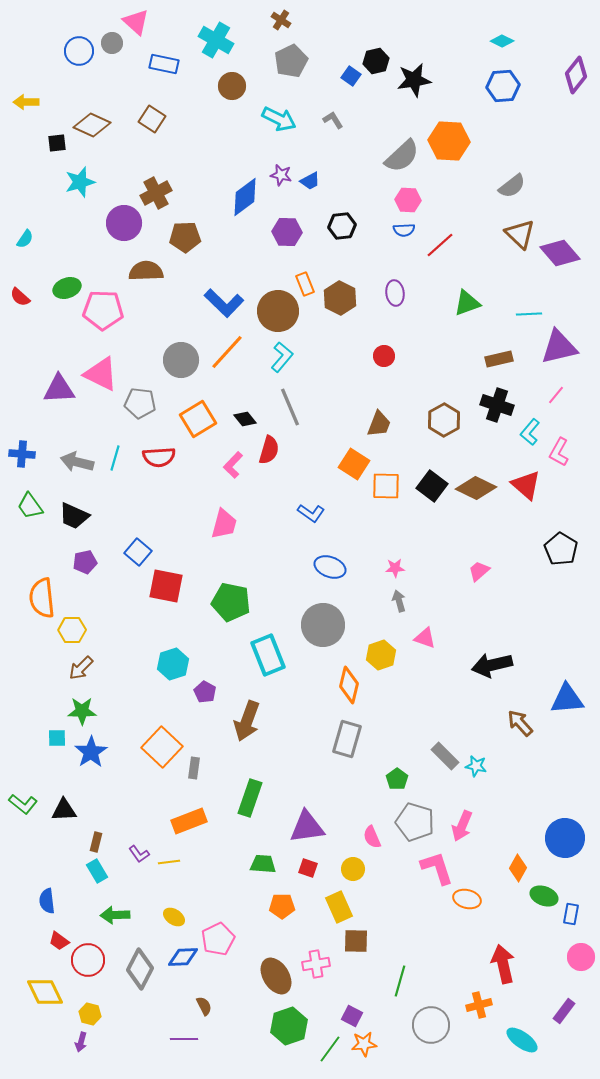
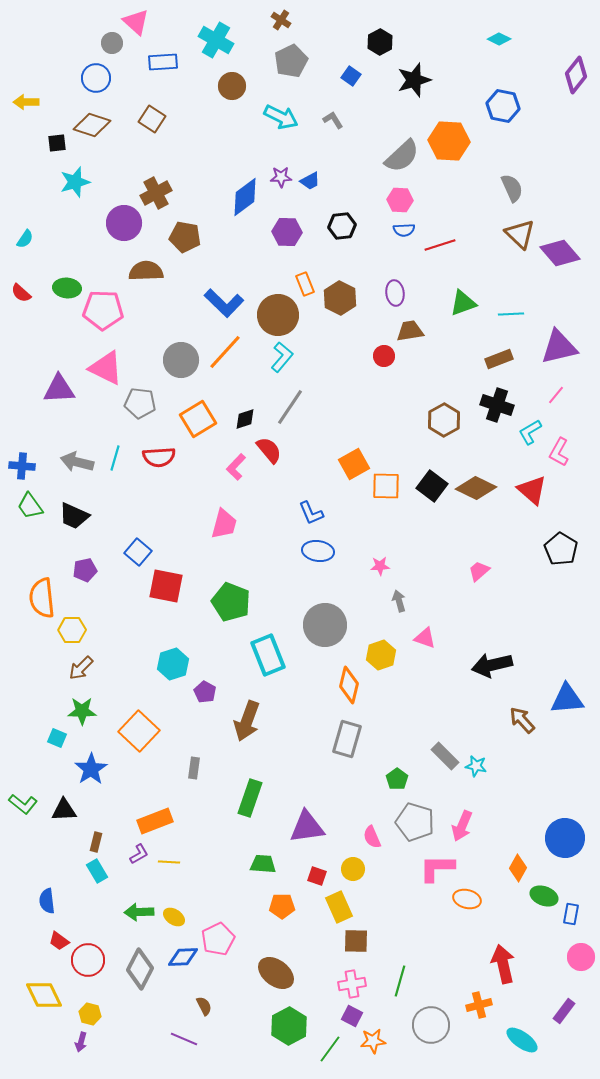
cyan diamond at (502, 41): moved 3 px left, 2 px up
blue circle at (79, 51): moved 17 px right, 27 px down
black hexagon at (376, 61): moved 4 px right, 19 px up; rotated 15 degrees counterclockwise
blue rectangle at (164, 64): moved 1 px left, 2 px up; rotated 16 degrees counterclockwise
black star at (414, 80): rotated 8 degrees counterclockwise
blue hexagon at (503, 86): moved 20 px down; rotated 16 degrees clockwise
cyan arrow at (279, 119): moved 2 px right, 2 px up
brown diamond at (92, 125): rotated 6 degrees counterclockwise
purple star at (281, 175): moved 2 px down; rotated 15 degrees counterclockwise
cyan star at (80, 182): moved 5 px left
gray semicircle at (512, 186): moved 2 px down; rotated 76 degrees counterclockwise
pink hexagon at (408, 200): moved 8 px left
brown pentagon at (185, 237): rotated 12 degrees clockwise
red line at (440, 245): rotated 24 degrees clockwise
green ellipse at (67, 288): rotated 24 degrees clockwise
red semicircle at (20, 297): moved 1 px right, 4 px up
green triangle at (467, 303): moved 4 px left
brown circle at (278, 311): moved 4 px down
cyan line at (529, 314): moved 18 px left
orange line at (227, 352): moved 2 px left
brown rectangle at (499, 359): rotated 8 degrees counterclockwise
pink triangle at (101, 374): moved 5 px right, 6 px up
gray line at (290, 407): rotated 57 degrees clockwise
black diamond at (245, 419): rotated 70 degrees counterclockwise
brown trapezoid at (379, 424): moved 31 px right, 93 px up; rotated 120 degrees counterclockwise
cyan L-shape at (530, 432): rotated 20 degrees clockwise
red semicircle at (269, 450): rotated 56 degrees counterclockwise
blue cross at (22, 454): moved 12 px down
orange square at (354, 464): rotated 28 degrees clockwise
pink L-shape at (233, 465): moved 3 px right, 2 px down
red triangle at (526, 485): moved 6 px right, 5 px down
blue L-shape at (311, 513): rotated 32 degrees clockwise
purple pentagon at (85, 562): moved 8 px down
blue ellipse at (330, 567): moved 12 px left, 16 px up; rotated 12 degrees counterclockwise
pink star at (395, 568): moved 15 px left, 2 px up
green pentagon at (231, 602): rotated 9 degrees clockwise
gray circle at (323, 625): moved 2 px right
brown arrow at (520, 723): moved 2 px right, 3 px up
cyan square at (57, 738): rotated 24 degrees clockwise
orange square at (162, 747): moved 23 px left, 16 px up
blue star at (91, 752): moved 17 px down
orange rectangle at (189, 821): moved 34 px left
purple L-shape at (139, 854): rotated 85 degrees counterclockwise
yellow line at (169, 862): rotated 10 degrees clockwise
red square at (308, 868): moved 9 px right, 8 px down
pink L-shape at (437, 868): rotated 72 degrees counterclockwise
green arrow at (115, 915): moved 24 px right, 3 px up
pink cross at (316, 964): moved 36 px right, 20 px down
brown ellipse at (276, 976): moved 3 px up; rotated 21 degrees counterclockwise
yellow diamond at (45, 992): moved 1 px left, 3 px down
green hexagon at (289, 1026): rotated 9 degrees counterclockwise
purple line at (184, 1039): rotated 24 degrees clockwise
orange star at (364, 1044): moved 9 px right, 3 px up
